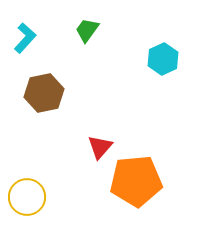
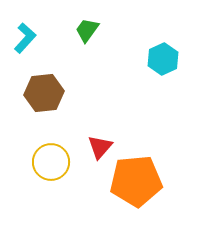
brown hexagon: rotated 6 degrees clockwise
yellow circle: moved 24 px right, 35 px up
